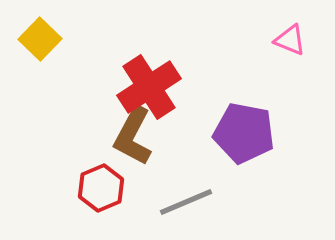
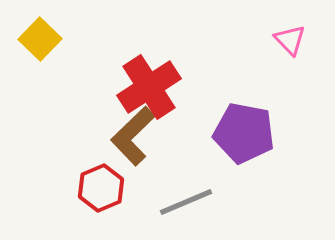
pink triangle: rotated 24 degrees clockwise
brown L-shape: rotated 18 degrees clockwise
